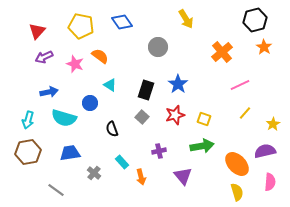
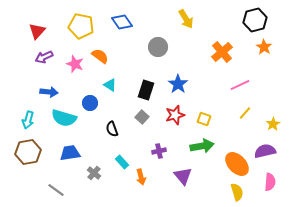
blue arrow: rotated 18 degrees clockwise
